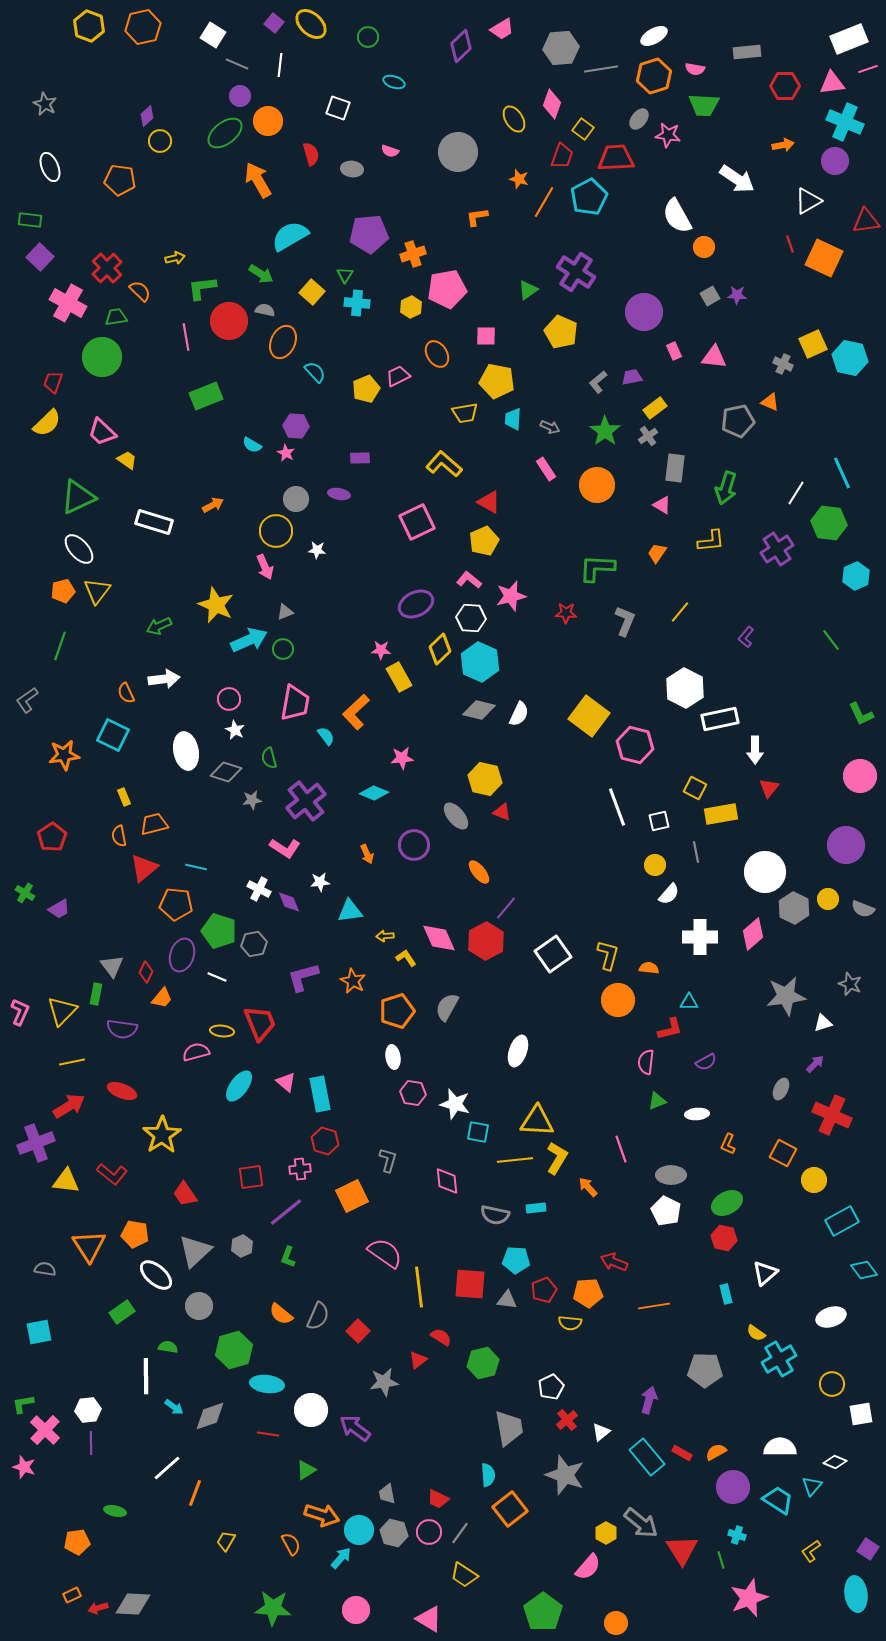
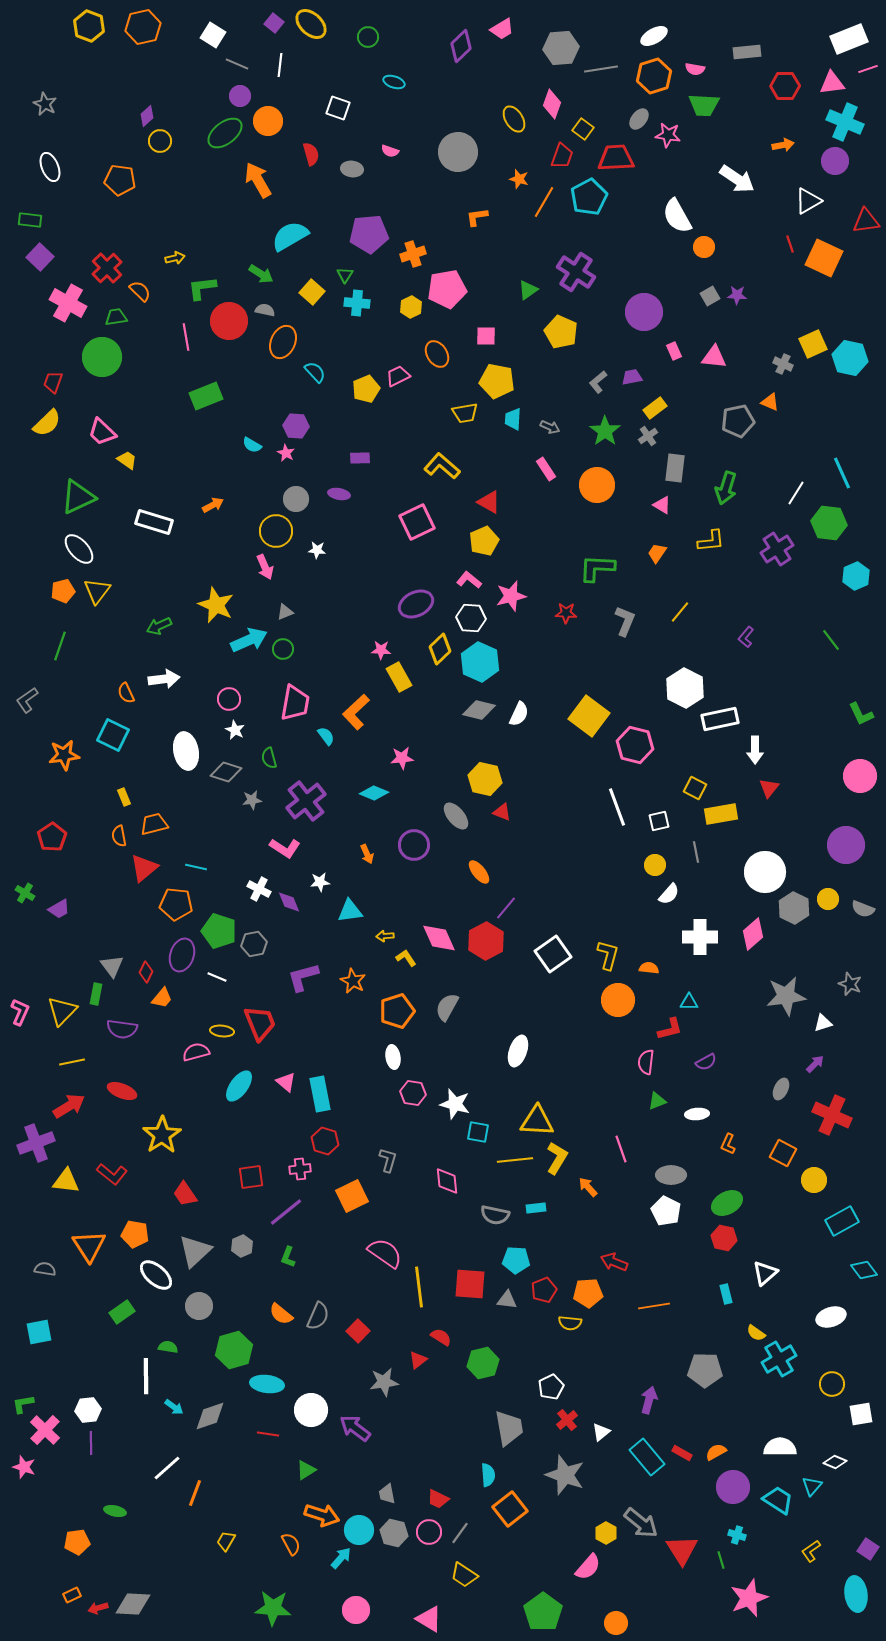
yellow L-shape at (444, 464): moved 2 px left, 2 px down
